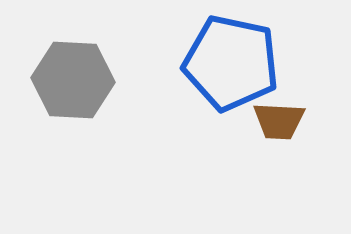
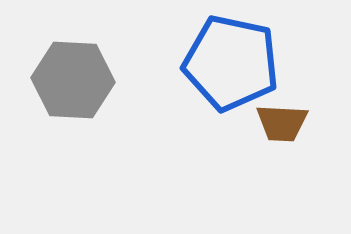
brown trapezoid: moved 3 px right, 2 px down
